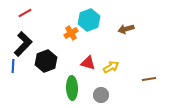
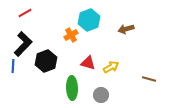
orange cross: moved 2 px down
brown line: rotated 24 degrees clockwise
